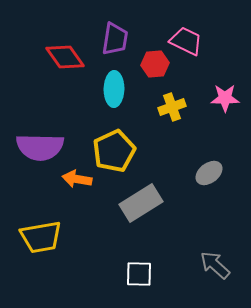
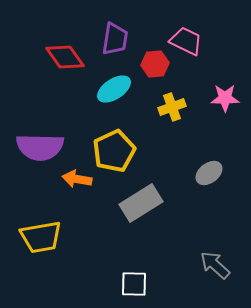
cyan ellipse: rotated 56 degrees clockwise
white square: moved 5 px left, 10 px down
